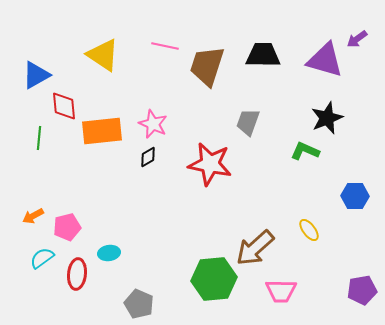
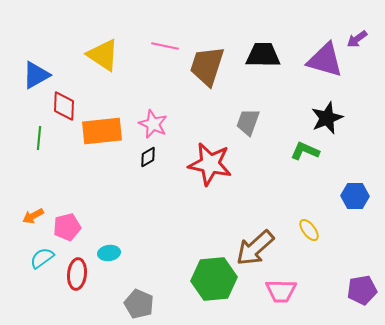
red diamond: rotated 8 degrees clockwise
